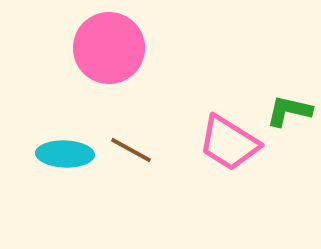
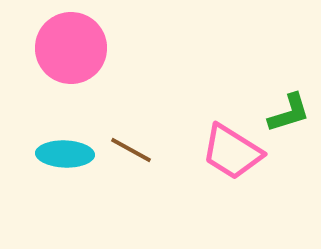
pink circle: moved 38 px left
green L-shape: moved 2 px down; rotated 150 degrees clockwise
pink trapezoid: moved 3 px right, 9 px down
